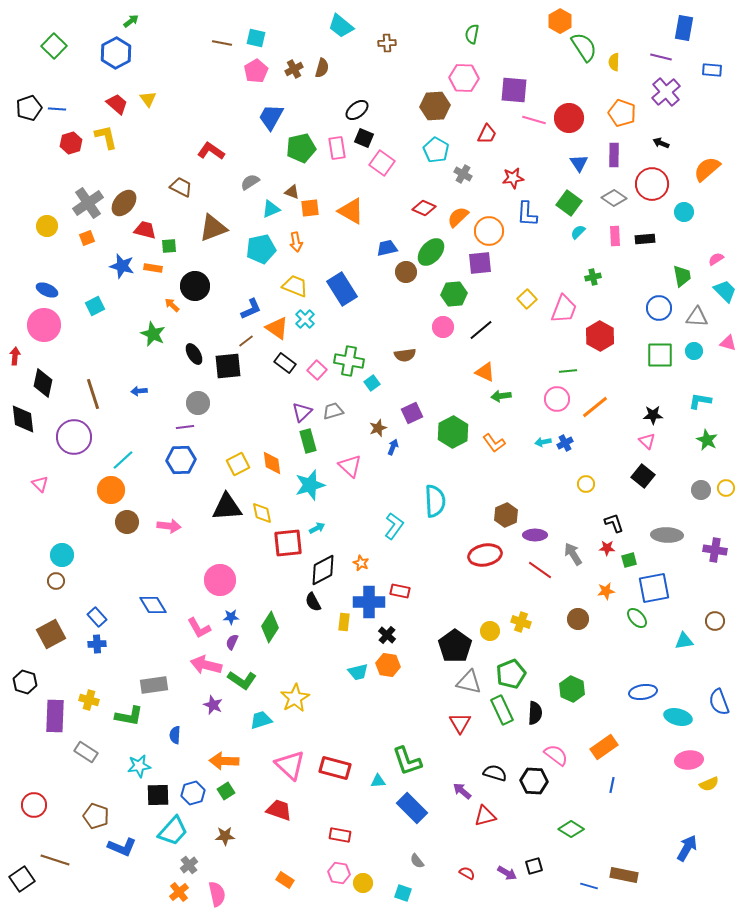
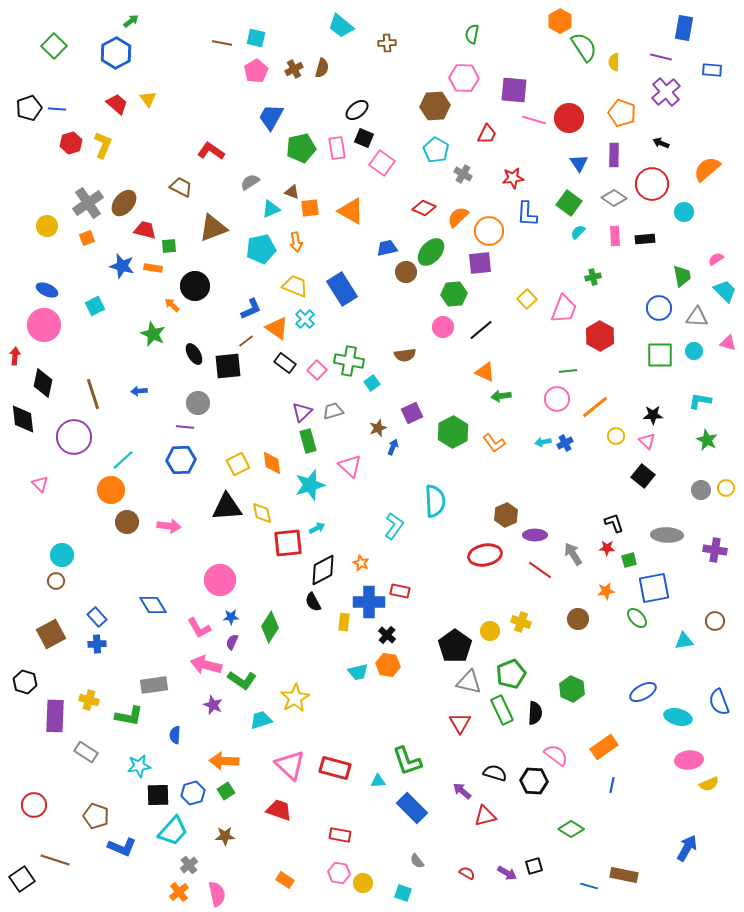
yellow L-shape at (106, 137): moved 3 px left, 8 px down; rotated 36 degrees clockwise
purple line at (185, 427): rotated 12 degrees clockwise
yellow circle at (586, 484): moved 30 px right, 48 px up
blue ellipse at (643, 692): rotated 20 degrees counterclockwise
